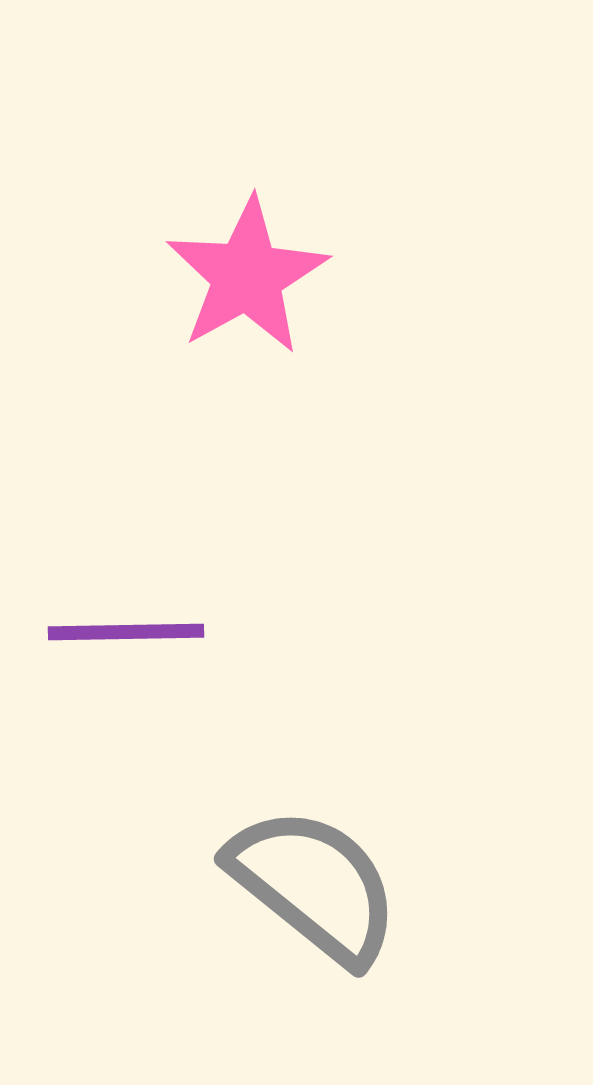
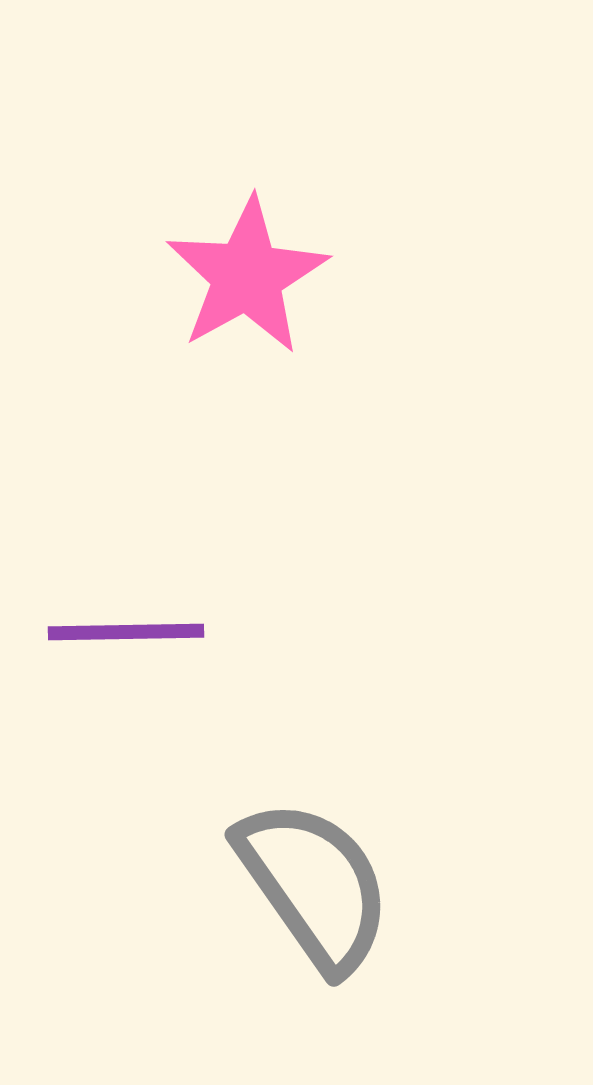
gray semicircle: rotated 16 degrees clockwise
